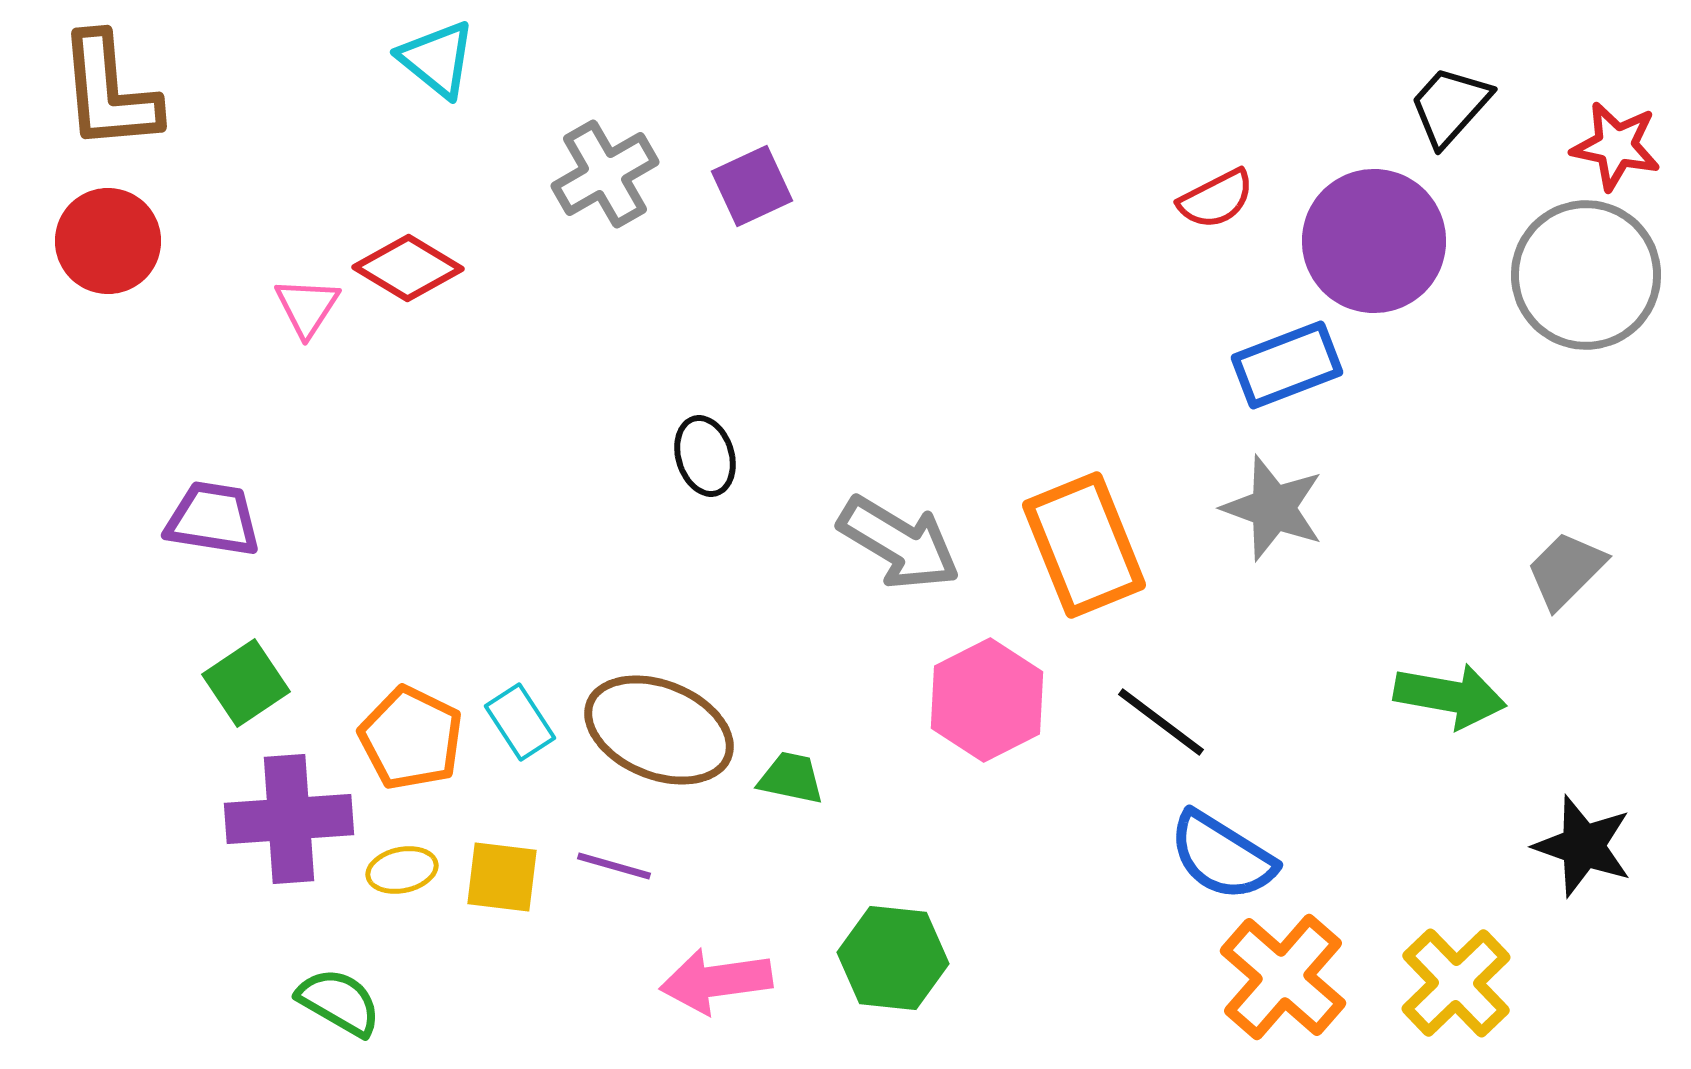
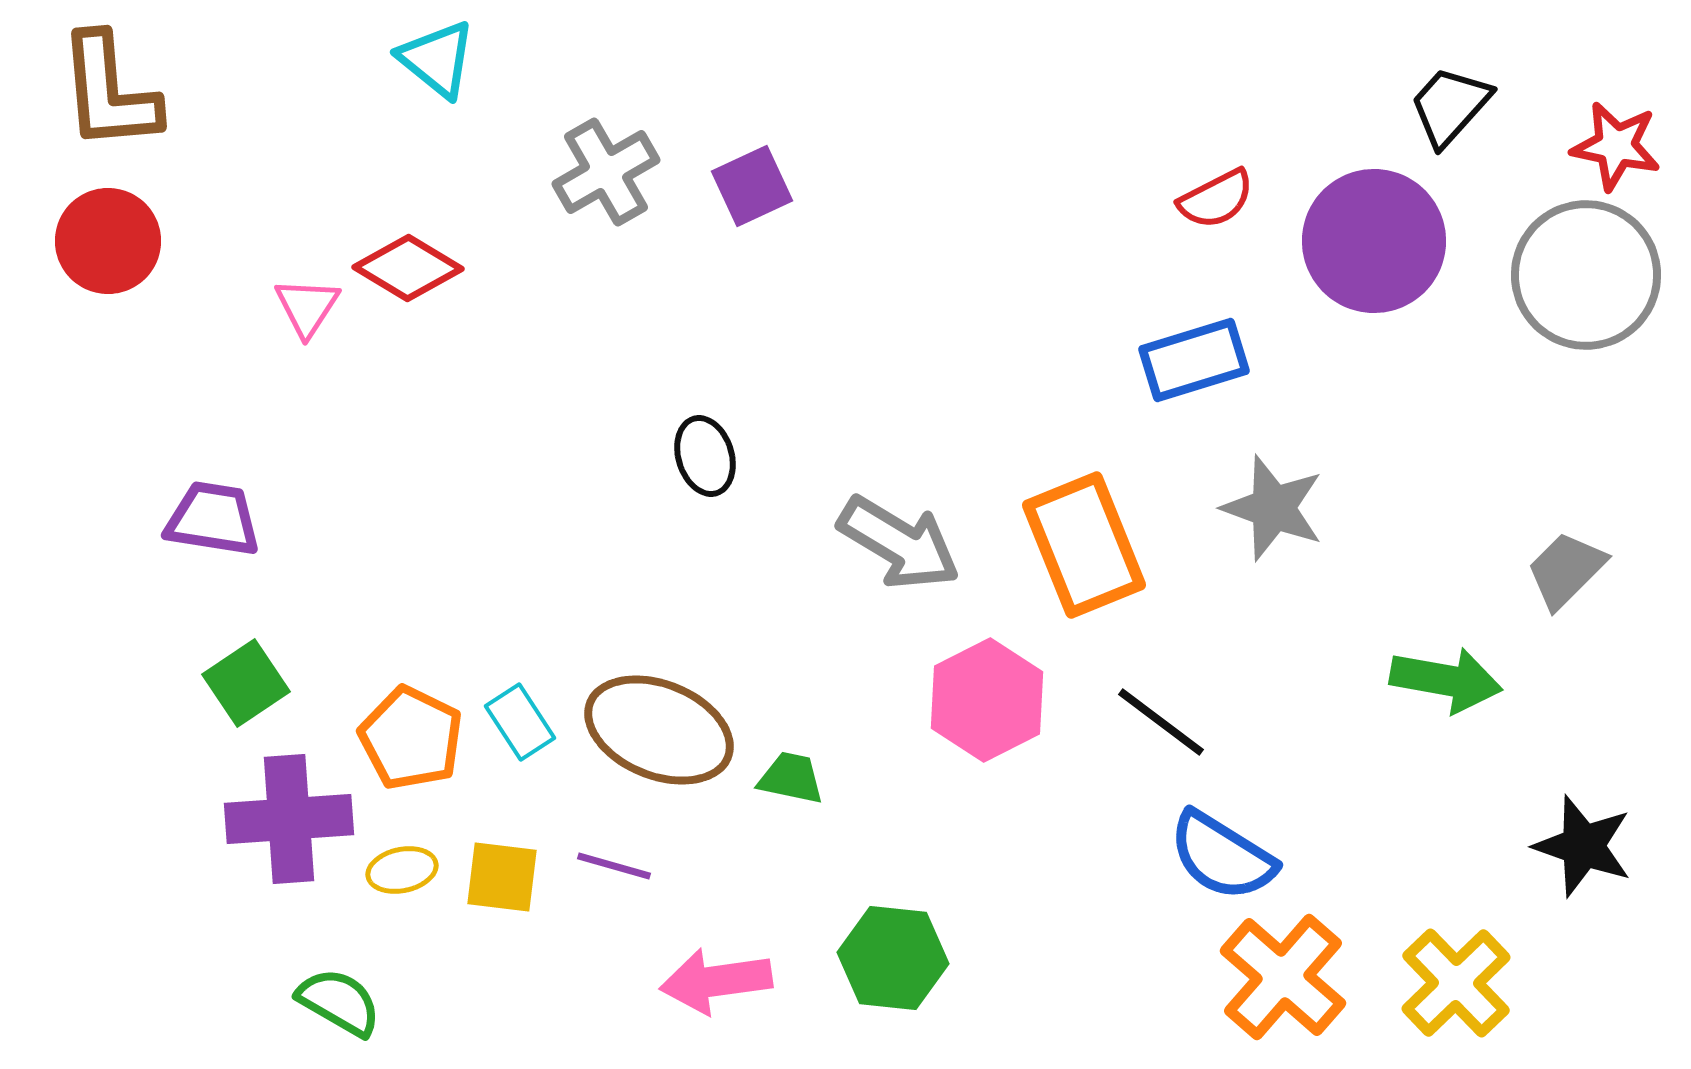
gray cross: moved 1 px right, 2 px up
blue rectangle: moved 93 px left, 5 px up; rotated 4 degrees clockwise
green arrow: moved 4 px left, 16 px up
